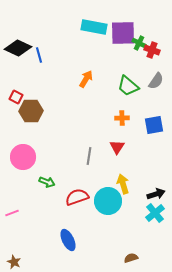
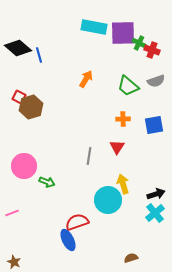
black diamond: rotated 16 degrees clockwise
gray semicircle: rotated 36 degrees clockwise
red square: moved 3 px right
brown hexagon: moved 4 px up; rotated 15 degrees counterclockwise
orange cross: moved 1 px right, 1 px down
pink circle: moved 1 px right, 9 px down
red semicircle: moved 25 px down
cyan circle: moved 1 px up
